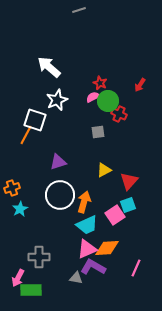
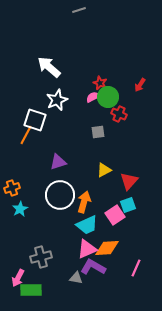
green circle: moved 4 px up
gray cross: moved 2 px right; rotated 15 degrees counterclockwise
